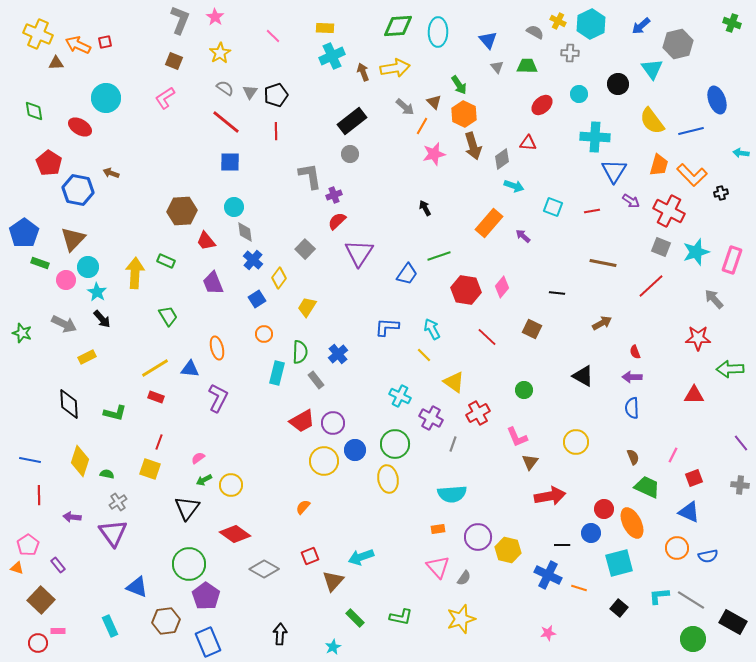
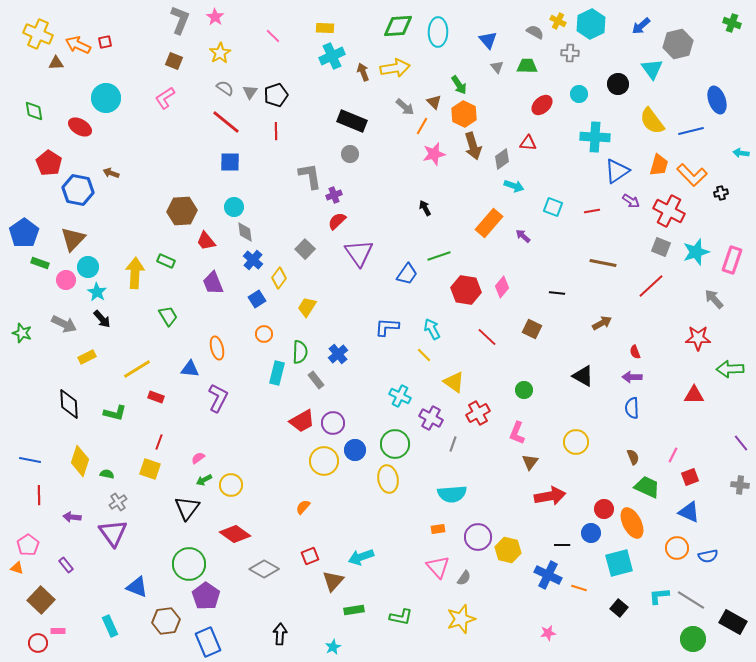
black rectangle at (352, 121): rotated 60 degrees clockwise
blue triangle at (614, 171): moved 3 px right; rotated 24 degrees clockwise
purple triangle at (359, 253): rotated 8 degrees counterclockwise
yellow line at (155, 368): moved 18 px left, 1 px down
pink L-shape at (517, 437): moved 4 px up; rotated 45 degrees clockwise
red square at (694, 478): moved 4 px left, 1 px up
purple rectangle at (58, 565): moved 8 px right
green rectangle at (355, 618): moved 1 px left, 8 px up; rotated 54 degrees counterclockwise
